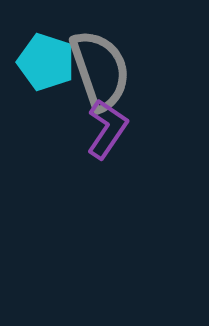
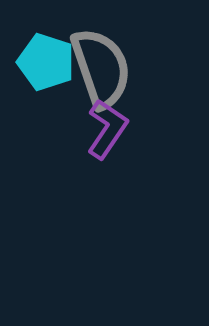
gray semicircle: moved 1 px right, 2 px up
